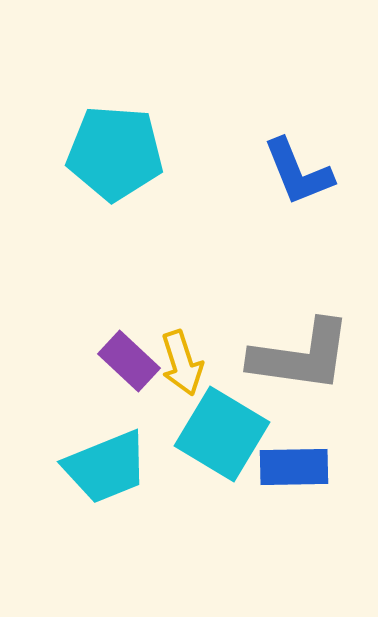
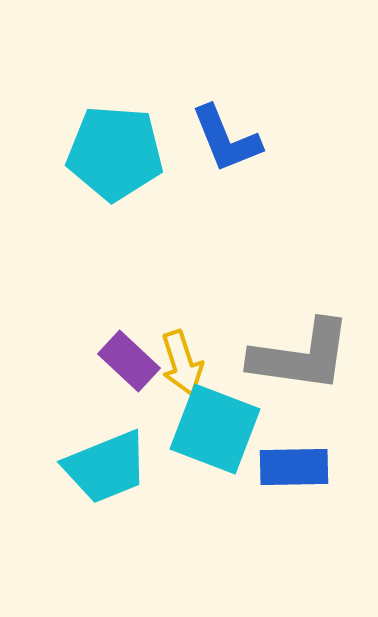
blue L-shape: moved 72 px left, 33 px up
cyan square: moved 7 px left, 5 px up; rotated 10 degrees counterclockwise
